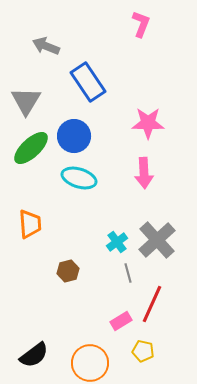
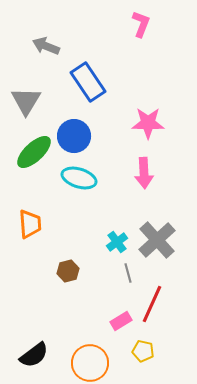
green ellipse: moved 3 px right, 4 px down
